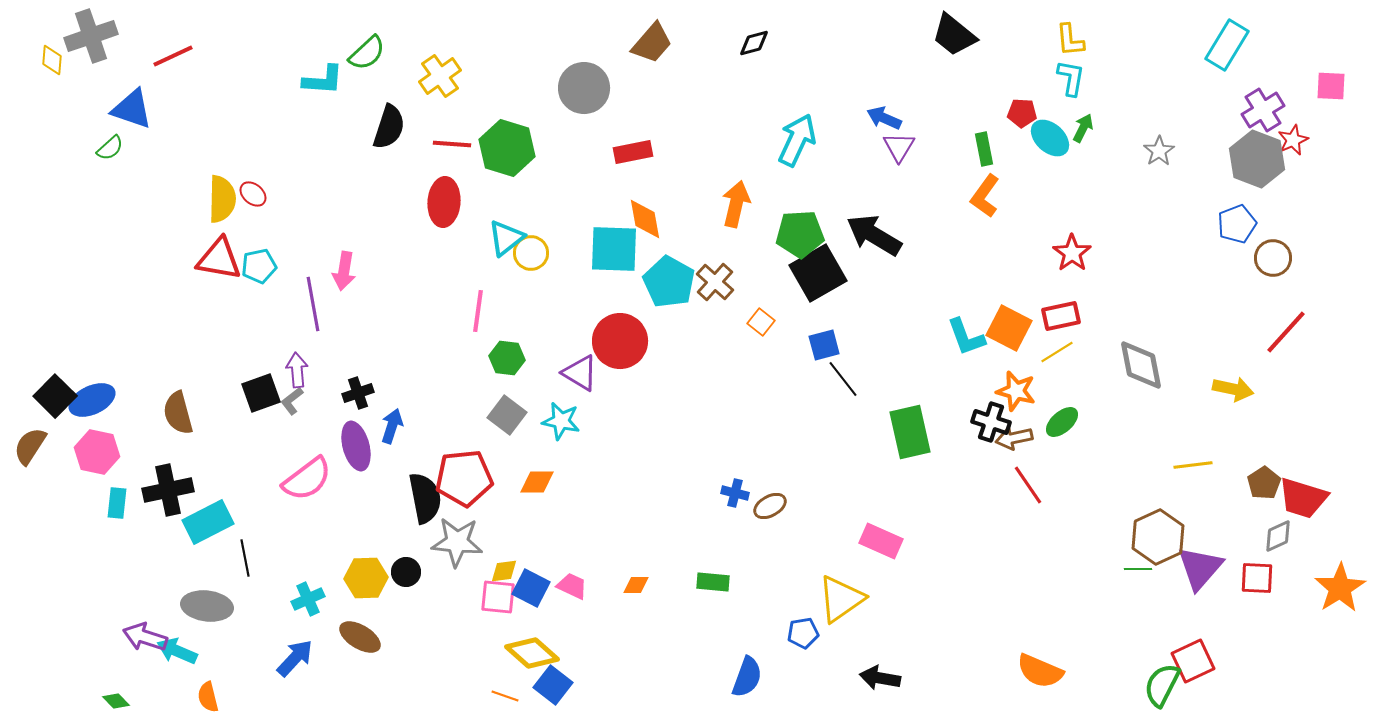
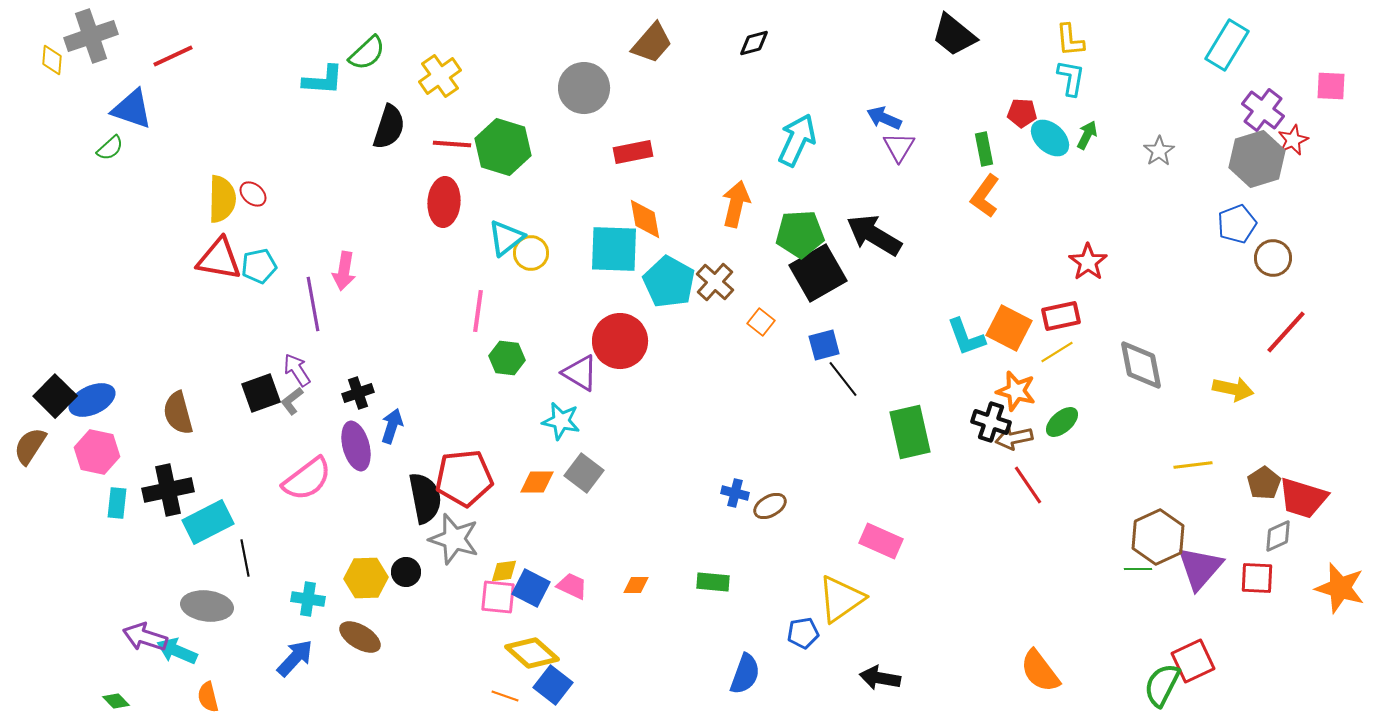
purple cross at (1263, 110): rotated 21 degrees counterclockwise
green arrow at (1083, 128): moved 4 px right, 7 px down
green hexagon at (507, 148): moved 4 px left, 1 px up
gray hexagon at (1257, 159): rotated 22 degrees clockwise
red star at (1072, 253): moved 16 px right, 9 px down
purple arrow at (297, 370): rotated 28 degrees counterclockwise
gray square at (507, 415): moved 77 px right, 58 px down
gray star at (457, 542): moved 3 px left, 3 px up; rotated 12 degrees clockwise
orange star at (1340, 588): rotated 24 degrees counterclockwise
cyan cross at (308, 599): rotated 32 degrees clockwise
orange semicircle at (1040, 671): rotated 30 degrees clockwise
blue semicircle at (747, 677): moved 2 px left, 3 px up
